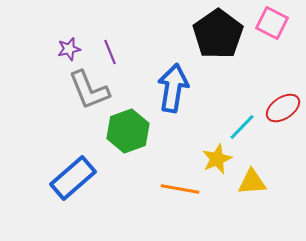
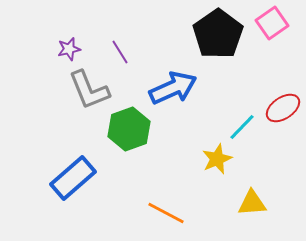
pink square: rotated 28 degrees clockwise
purple line: moved 10 px right; rotated 10 degrees counterclockwise
blue arrow: rotated 57 degrees clockwise
green hexagon: moved 1 px right, 2 px up
yellow triangle: moved 21 px down
orange line: moved 14 px left, 24 px down; rotated 18 degrees clockwise
